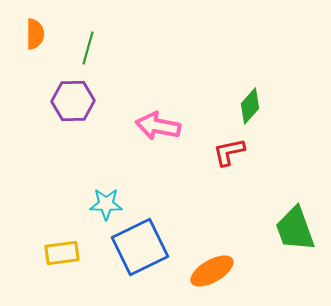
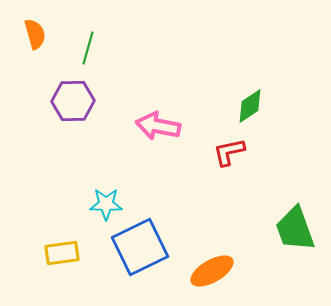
orange semicircle: rotated 16 degrees counterclockwise
green diamond: rotated 15 degrees clockwise
